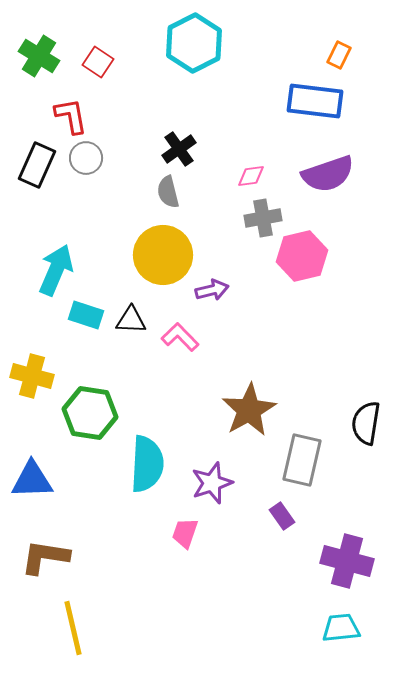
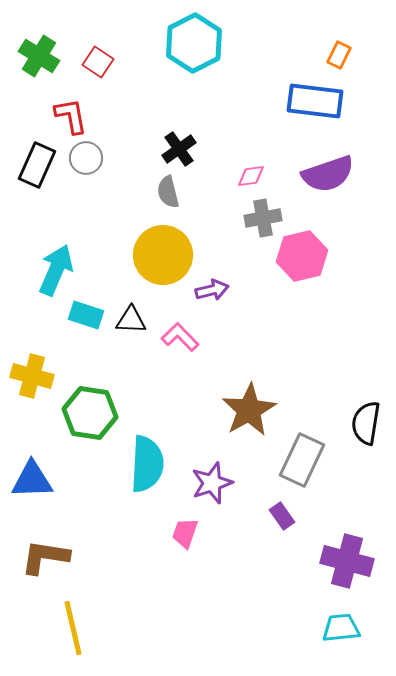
gray rectangle: rotated 12 degrees clockwise
